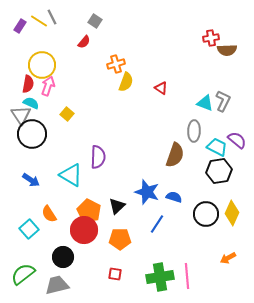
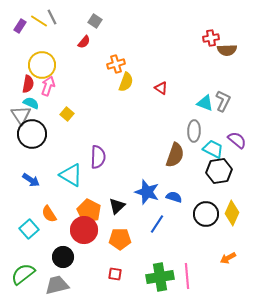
cyan trapezoid at (217, 147): moved 4 px left, 2 px down
